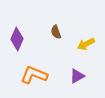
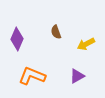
orange L-shape: moved 2 px left, 1 px down
